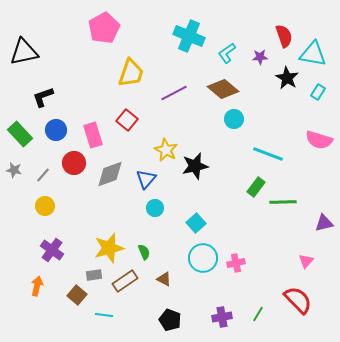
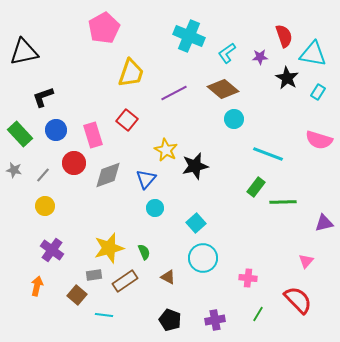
gray diamond at (110, 174): moved 2 px left, 1 px down
pink cross at (236, 263): moved 12 px right, 15 px down; rotated 18 degrees clockwise
brown triangle at (164, 279): moved 4 px right, 2 px up
purple cross at (222, 317): moved 7 px left, 3 px down
